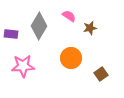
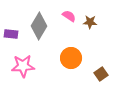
brown star: moved 6 px up; rotated 16 degrees clockwise
